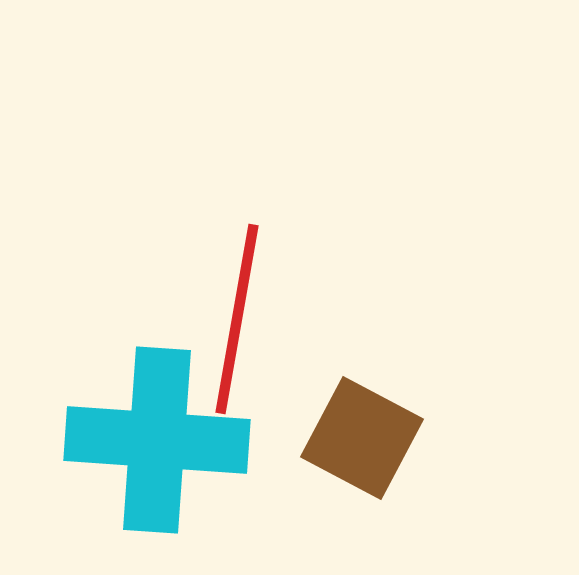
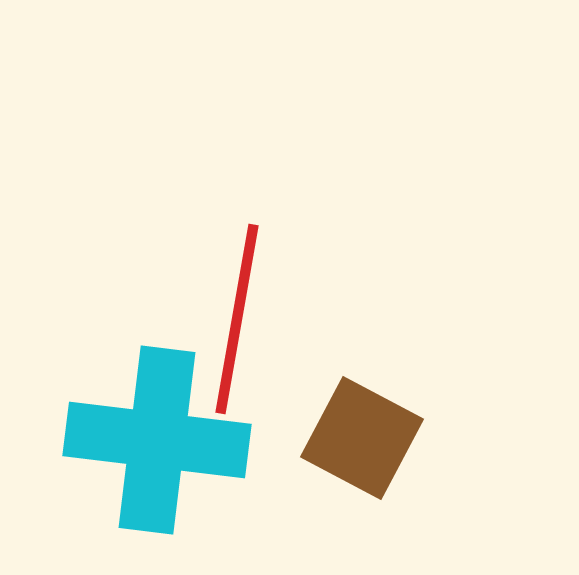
cyan cross: rotated 3 degrees clockwise
